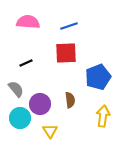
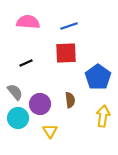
blue pentagon: rotated 15 degrees counterclockwise
gray semicircle: moved 1 px left, 3 px down
cyan circle: moved 2 px left
